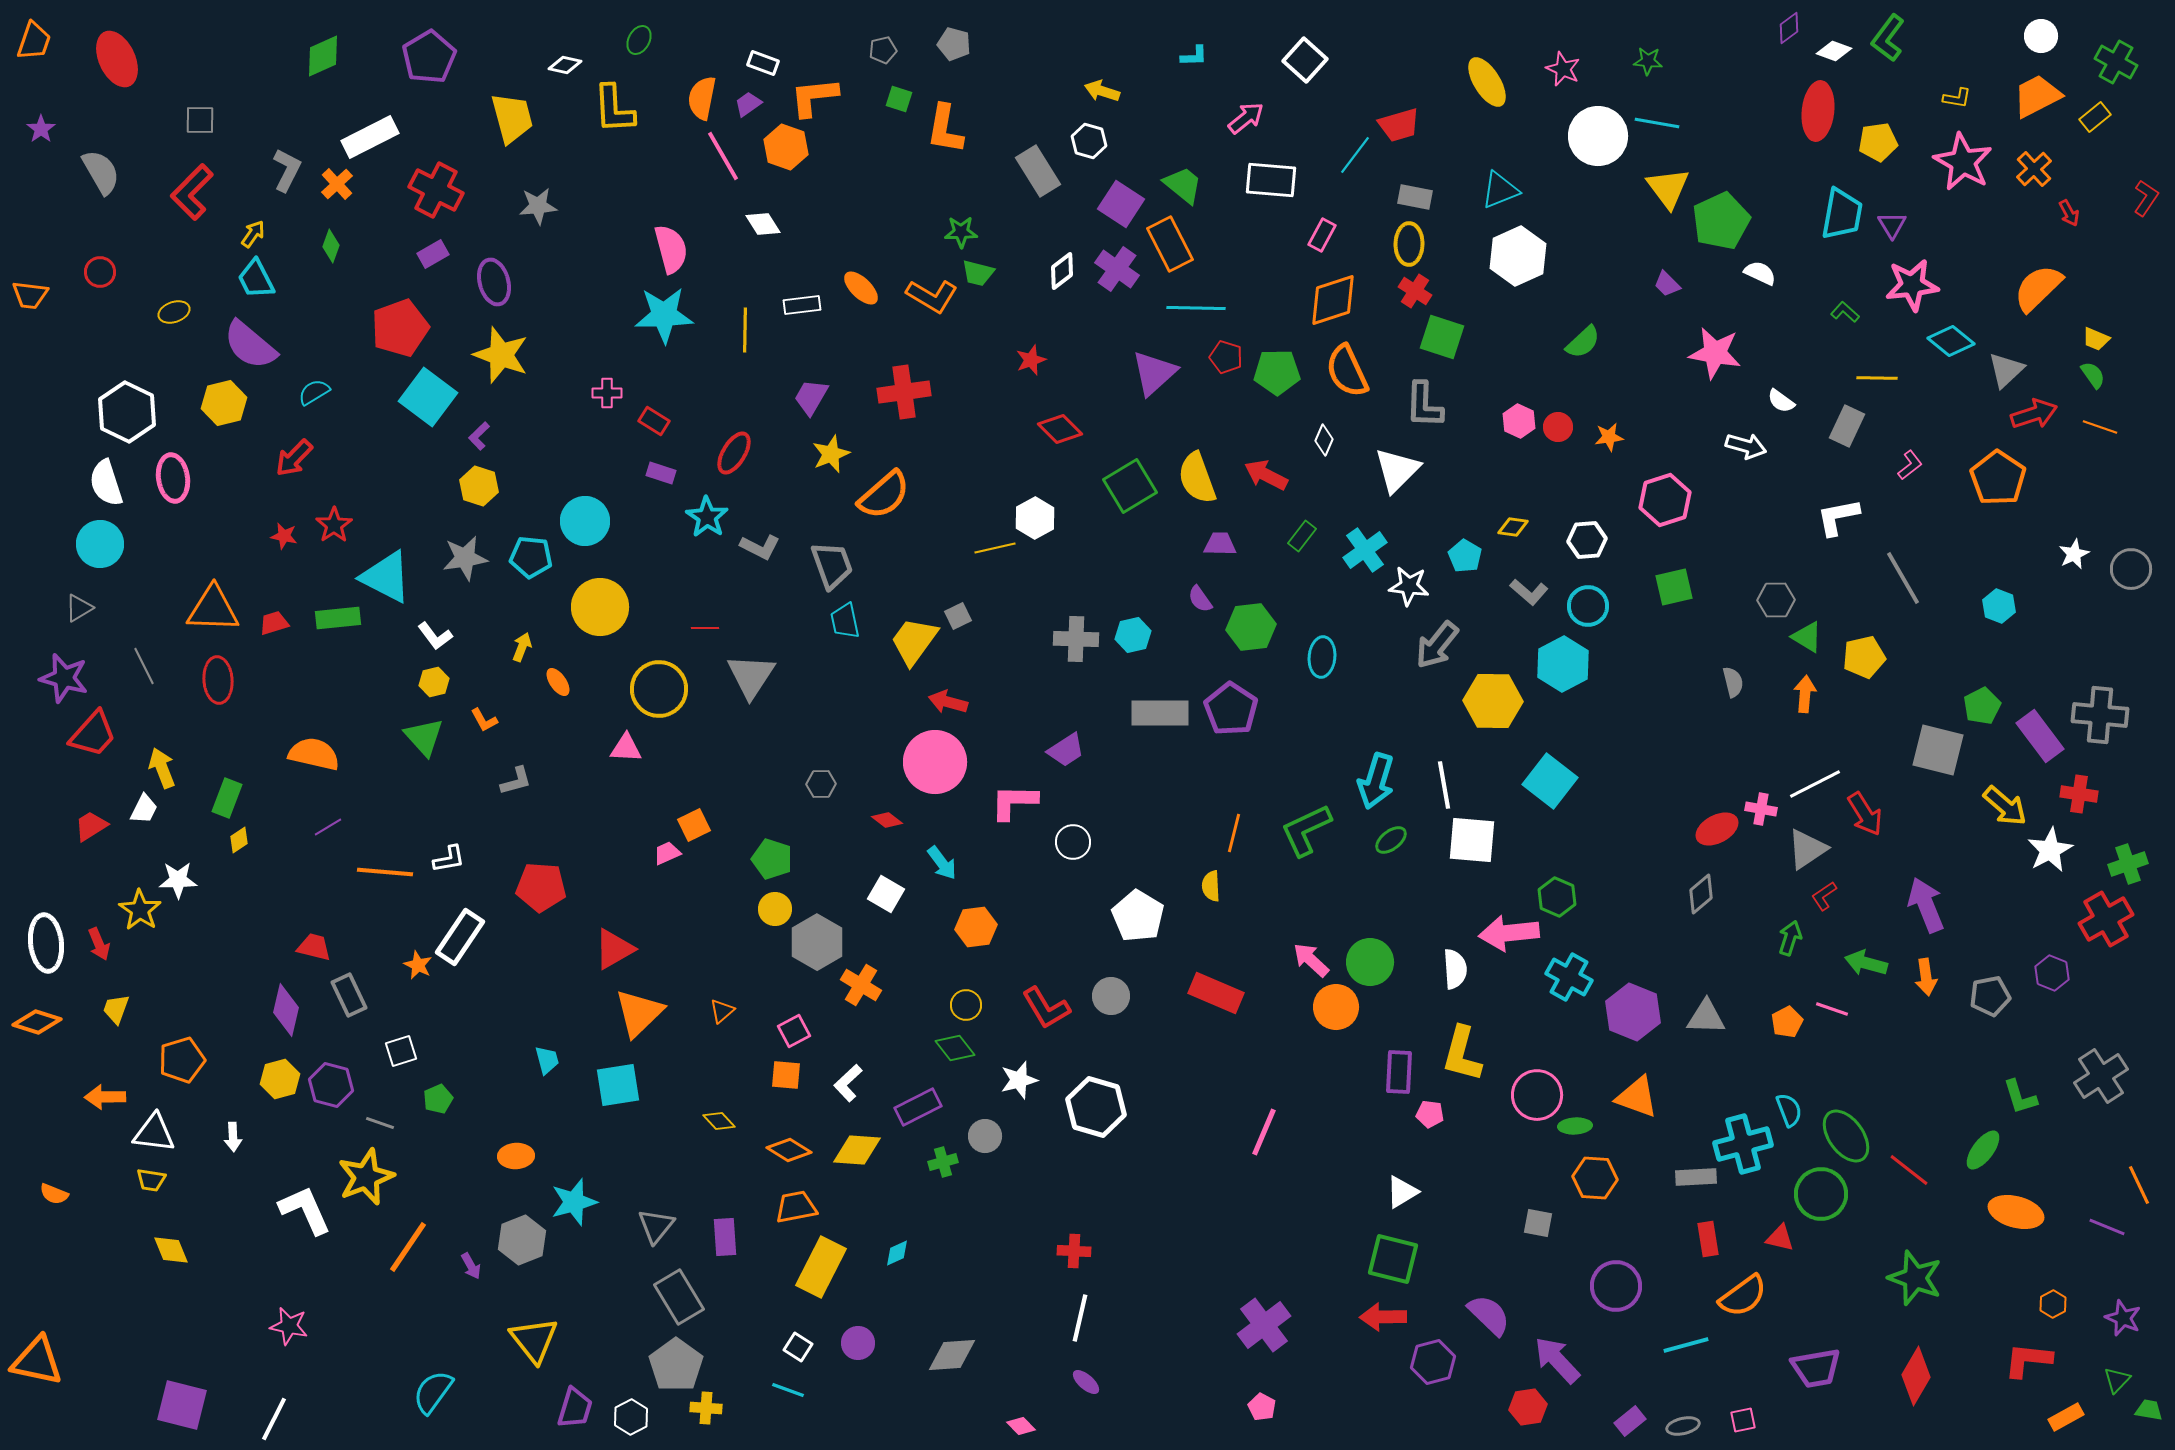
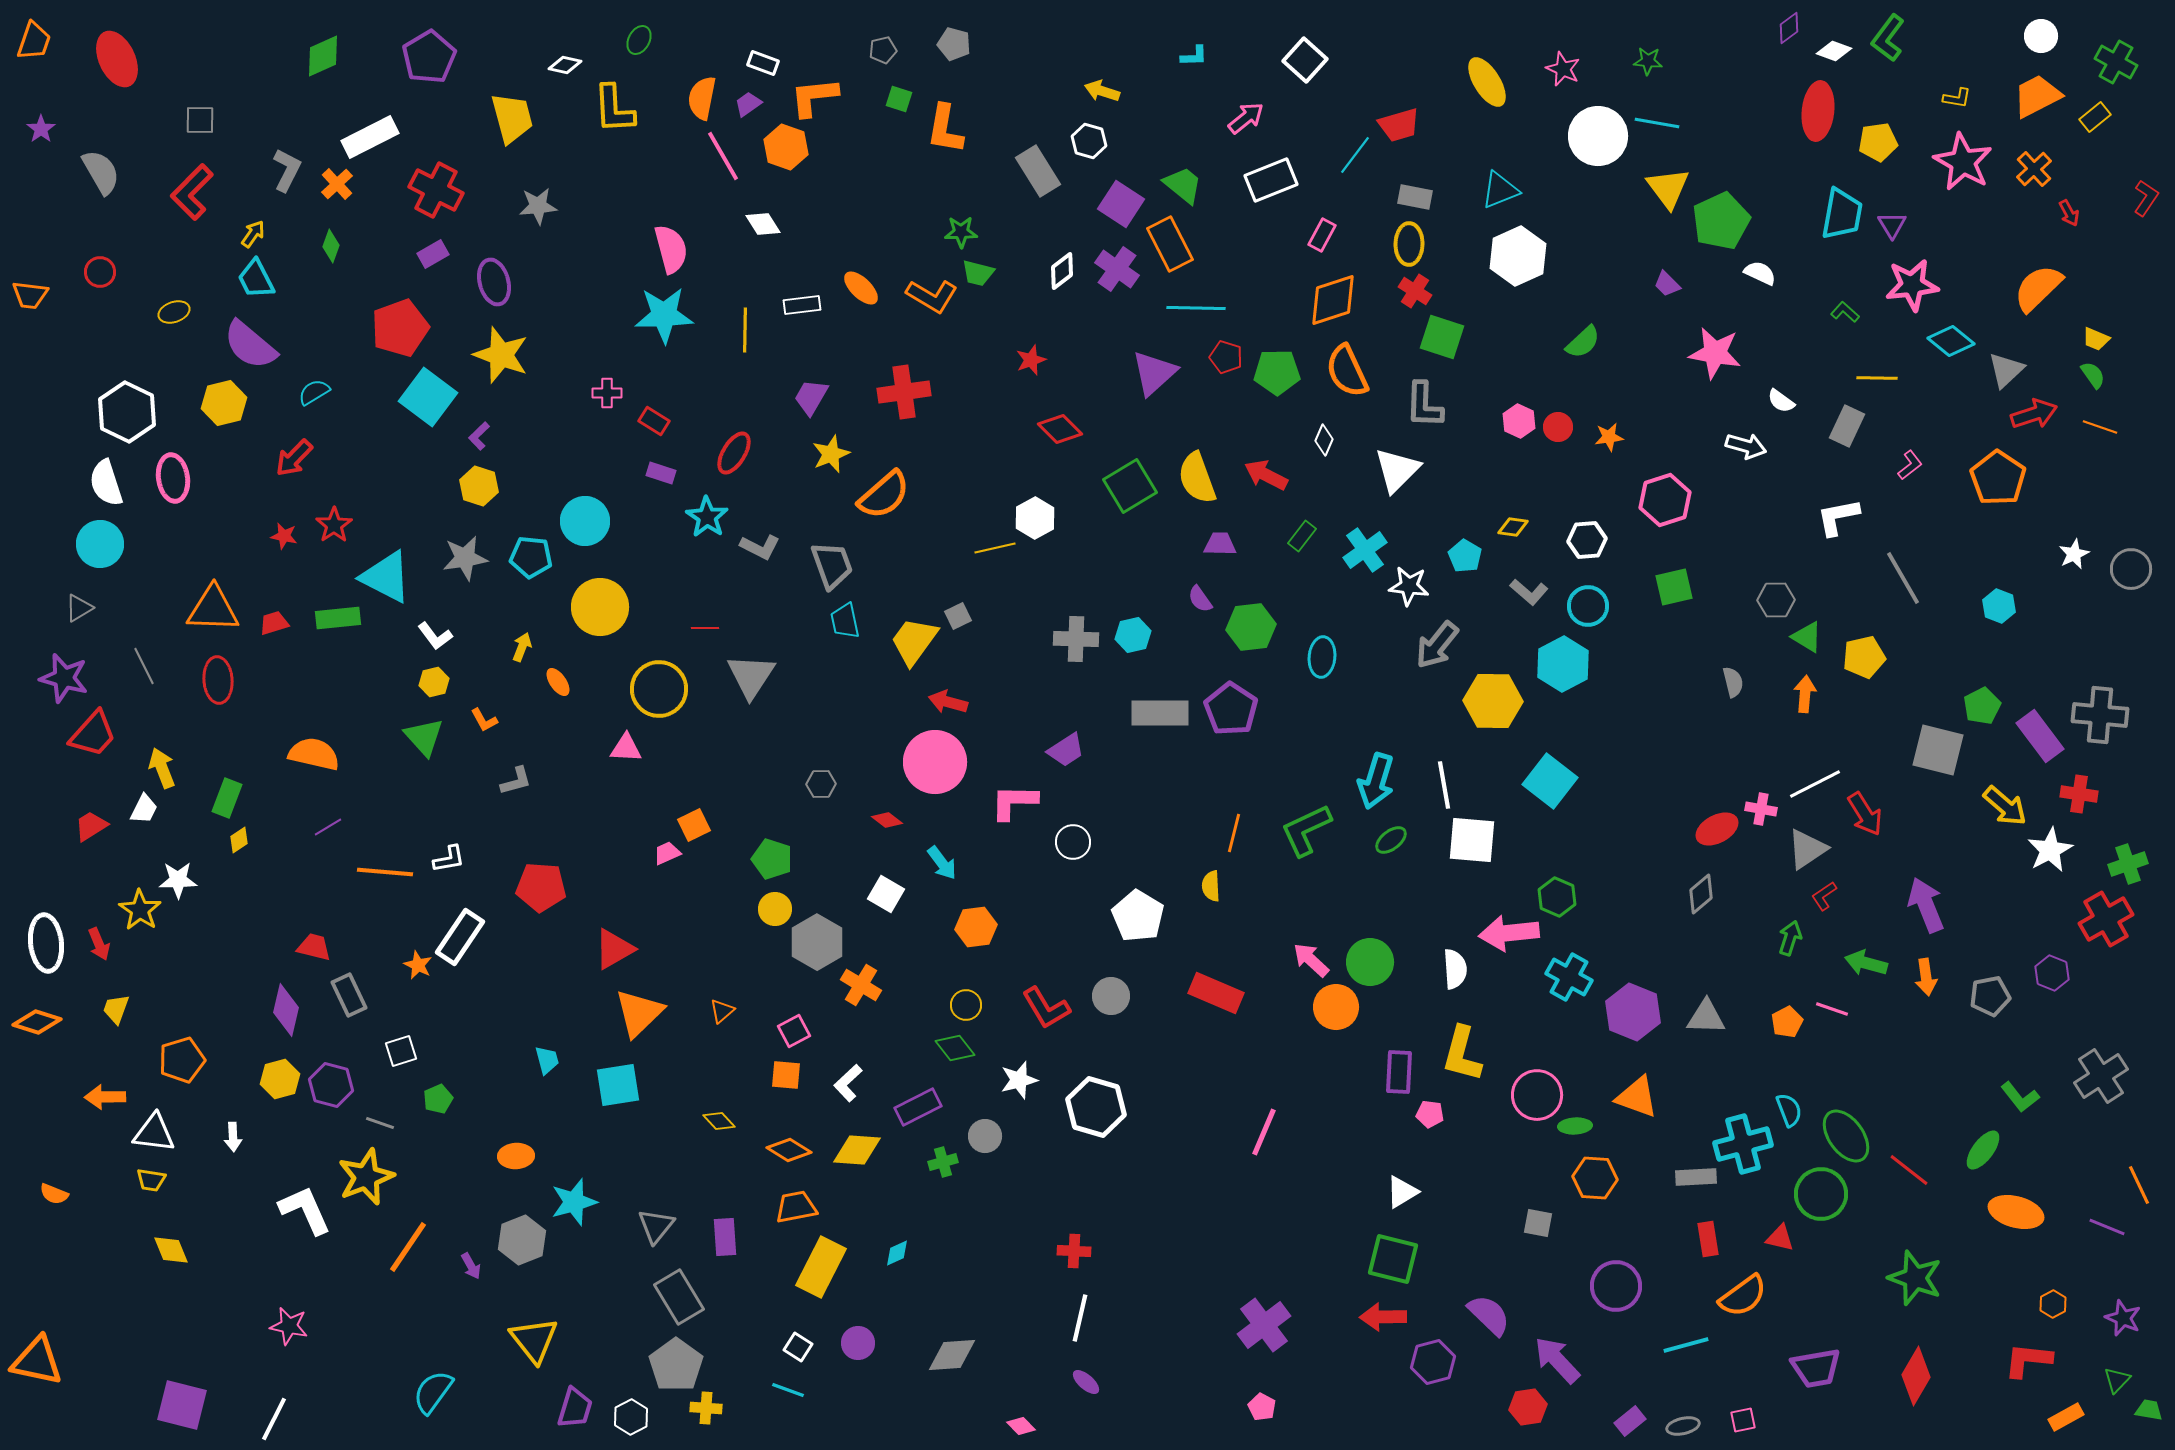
white rectangle at (1271, 180): rotated 27 degrees counterclockwise
green L-shape at (2020, 1097): rotated 21 degrees counterclockwise
